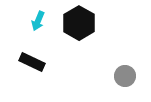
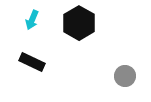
cyan arrow: moved 6 px left, 1 px up
